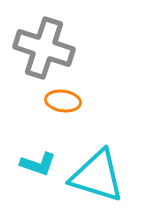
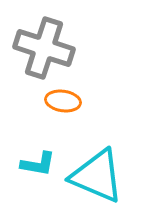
cyan L-shape: rotated 9 degrees counterclockwise
cyan triangle: rotated 6 degrees clockwise
